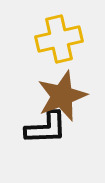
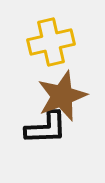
yellow cross: moved 8 px left, 3 px down
